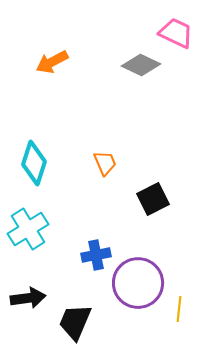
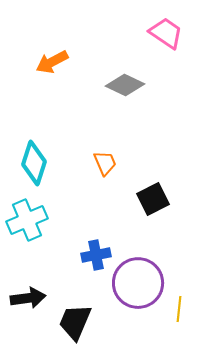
pink trapezoid: moved 10 px left; rotated 9 degrees clockwise
gray diamond: moved 16 px left, 20 px down
cyan cross: moved 1 px left, 9 px up; rotated 9 degrees clockwise
